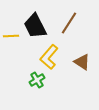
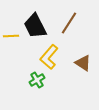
brown triangle: moved 1 px right, 1 px down
